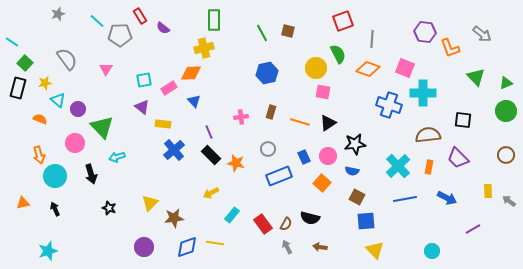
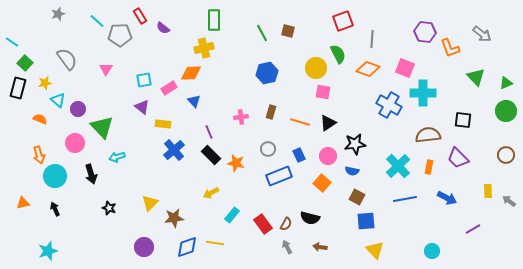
blue cross at (389, 105): rotated 10 degrees clockwise
blue rectangle at (304, 157): moved 5 px left, 2 px up
